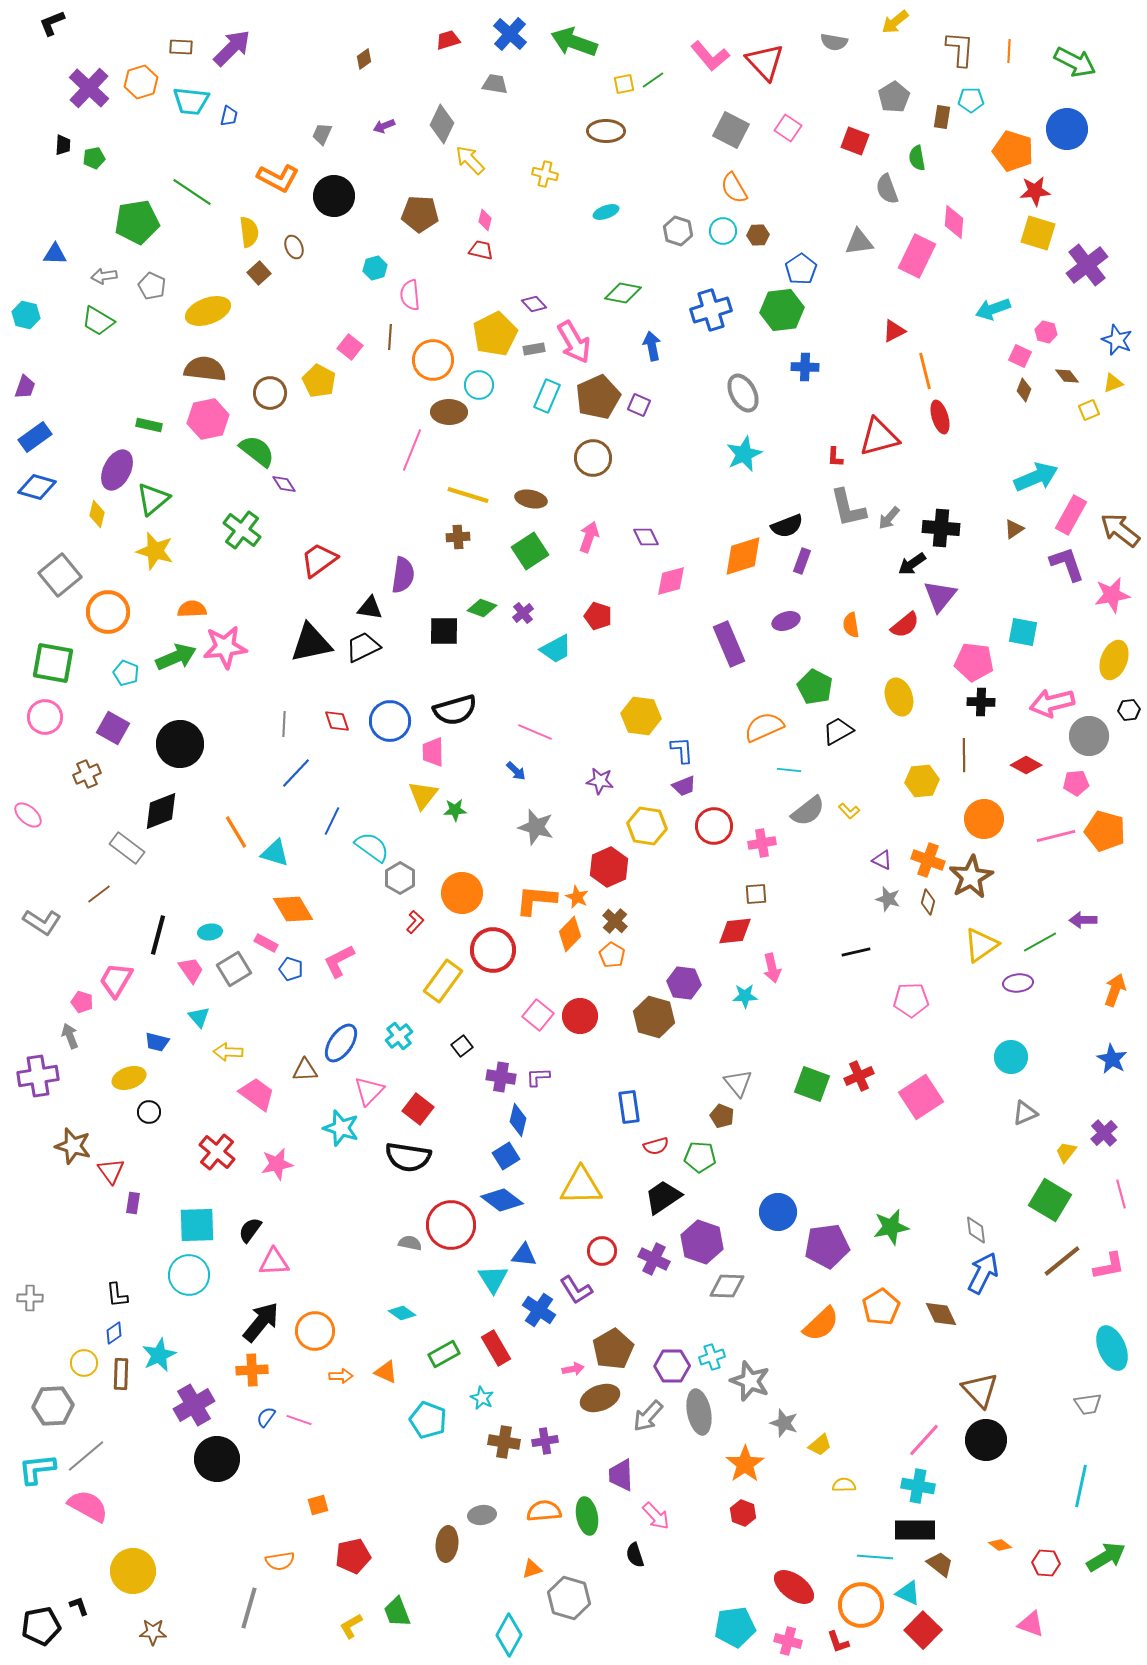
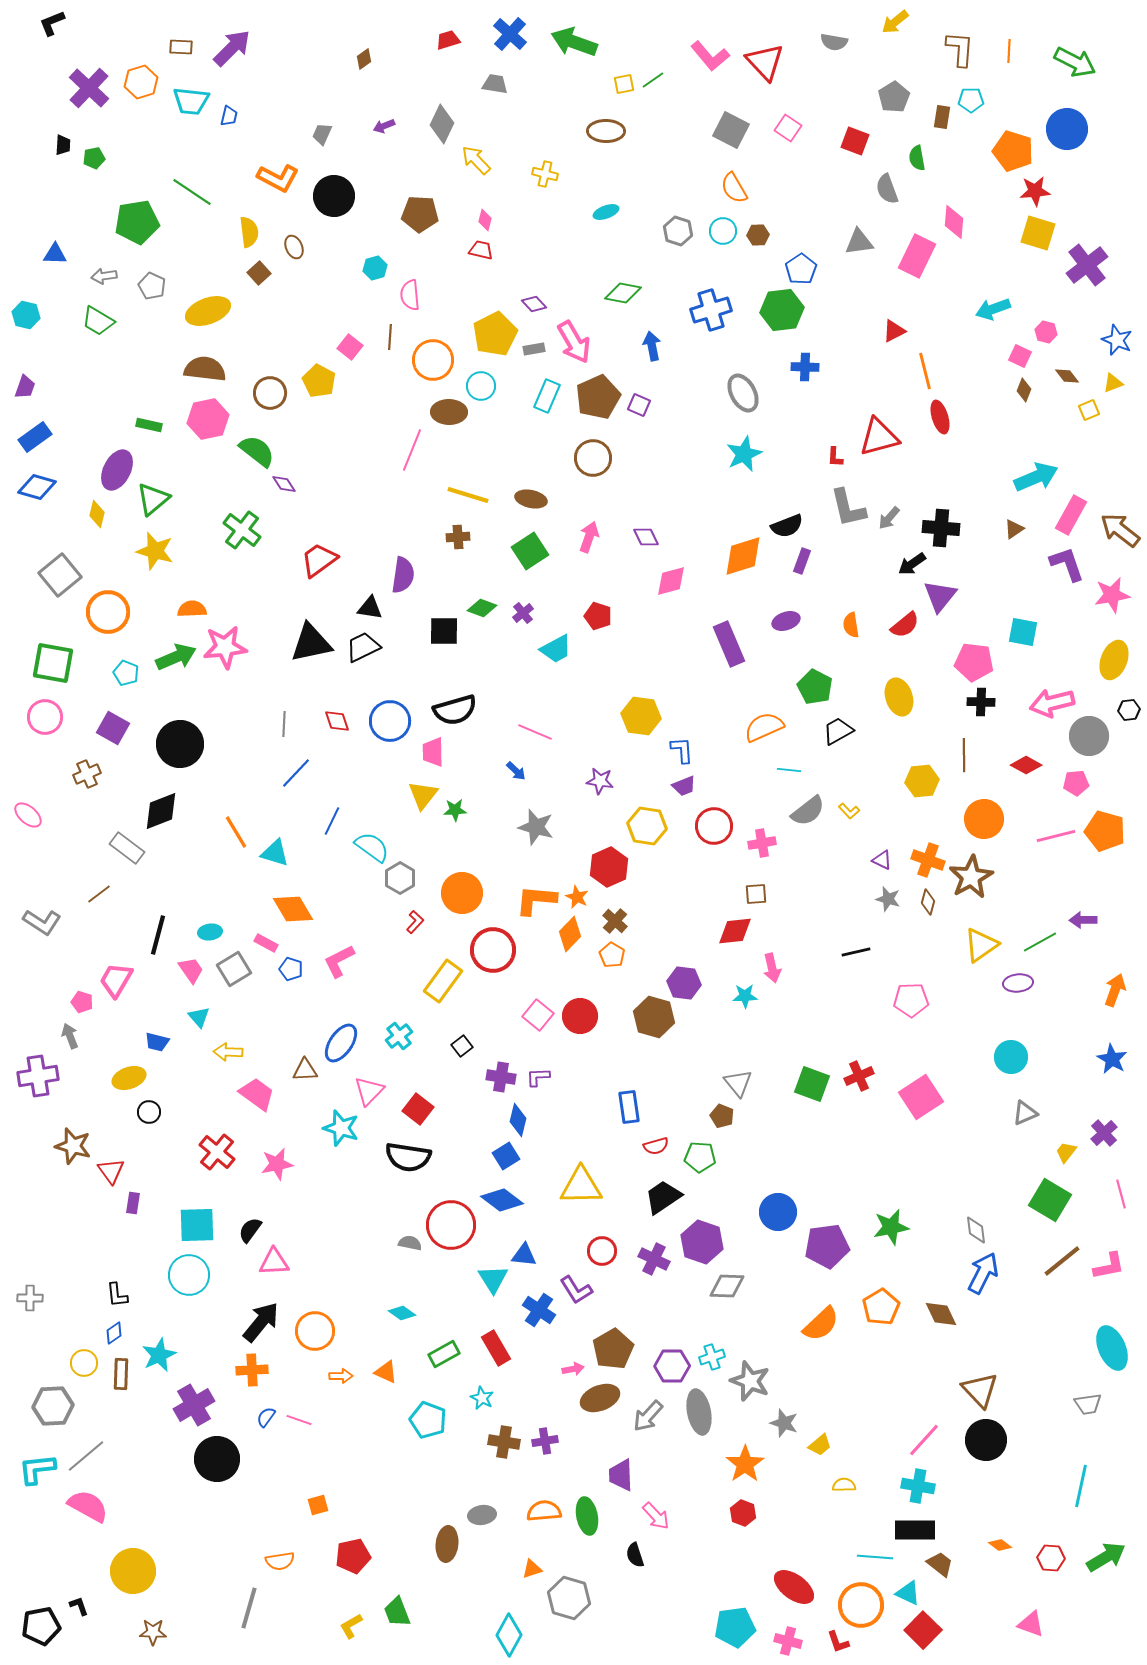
yellow arrow at (470, 160): moved 6 px right
cyan circle at (479, 385): moved 2 px right, 1 px down
red hexagon at (1046, 1563): moved 5 px right, 5 px up
